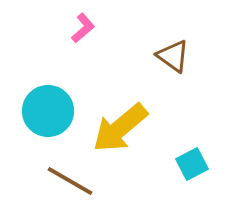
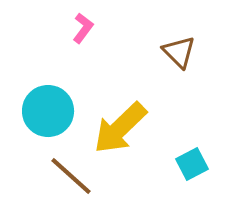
pink L-shape: rotated 12 degrees counterclockwise
brown triangle: moved 6 px right, 4 px up; rotated 9 degrees clockwise
yellow arrow: rotated 4 degrees counterclockwise
brown line: moved 1 px right, 5 px up; rotated 12 degrees clockwise
